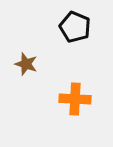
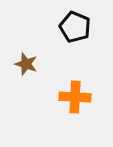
orange cross: moved 2 px up
